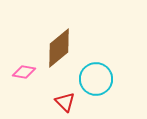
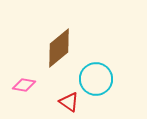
pink diamond: moved 13 px down
red triangle: moved 4 px right; rotated 10 degrees counterclockwise
